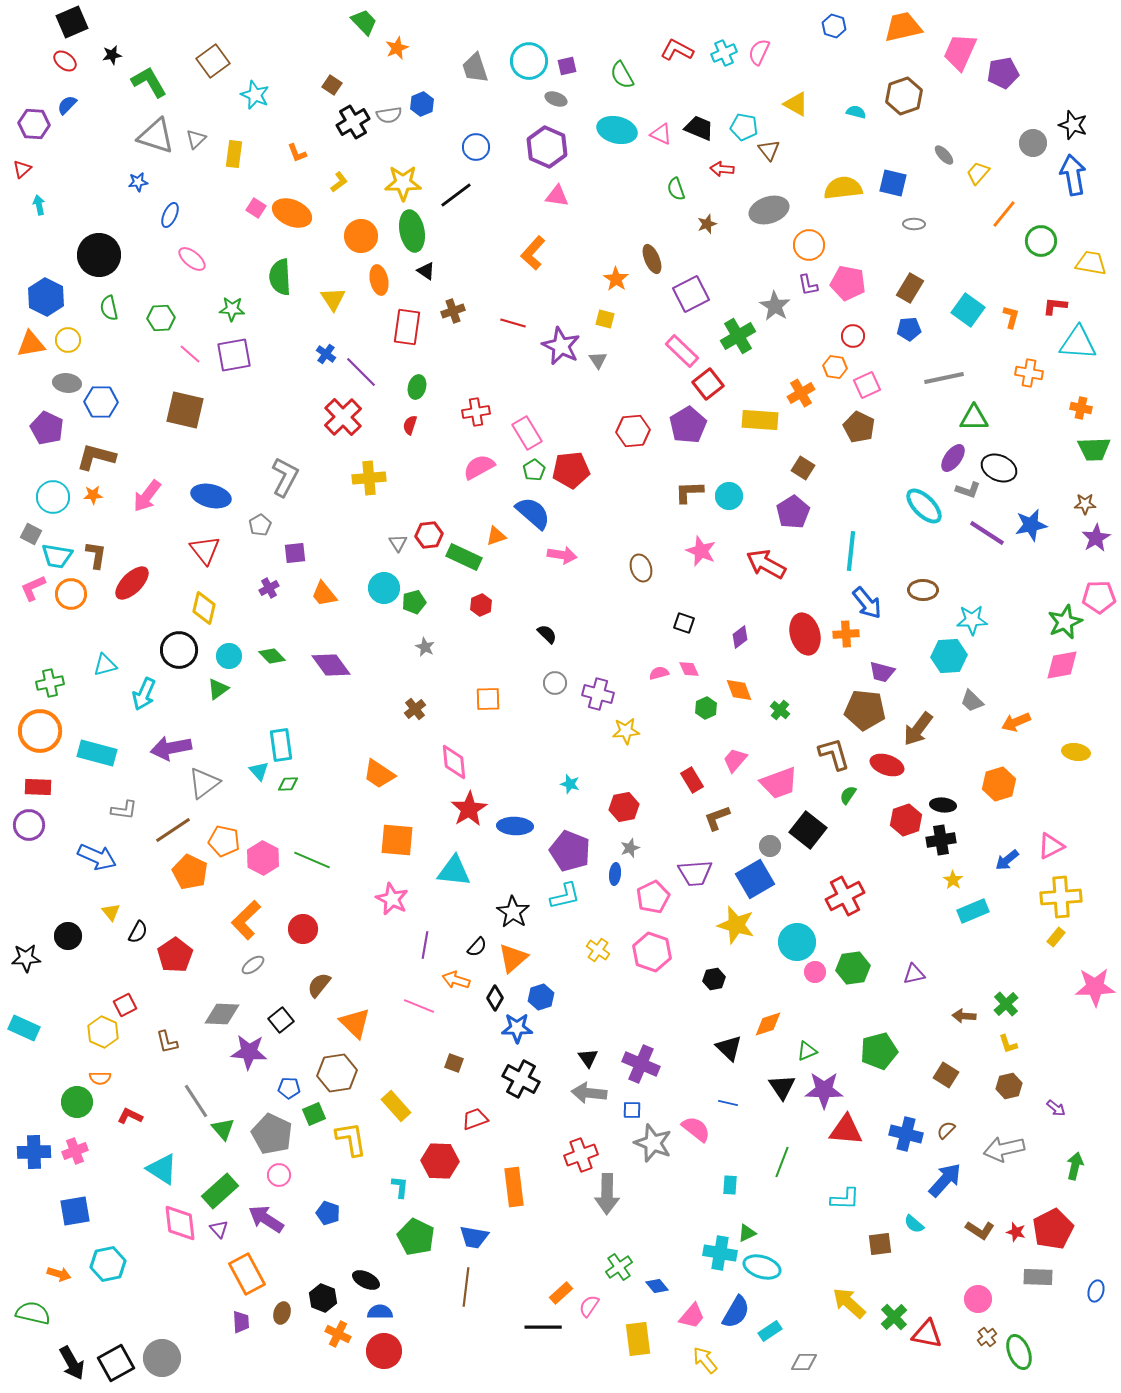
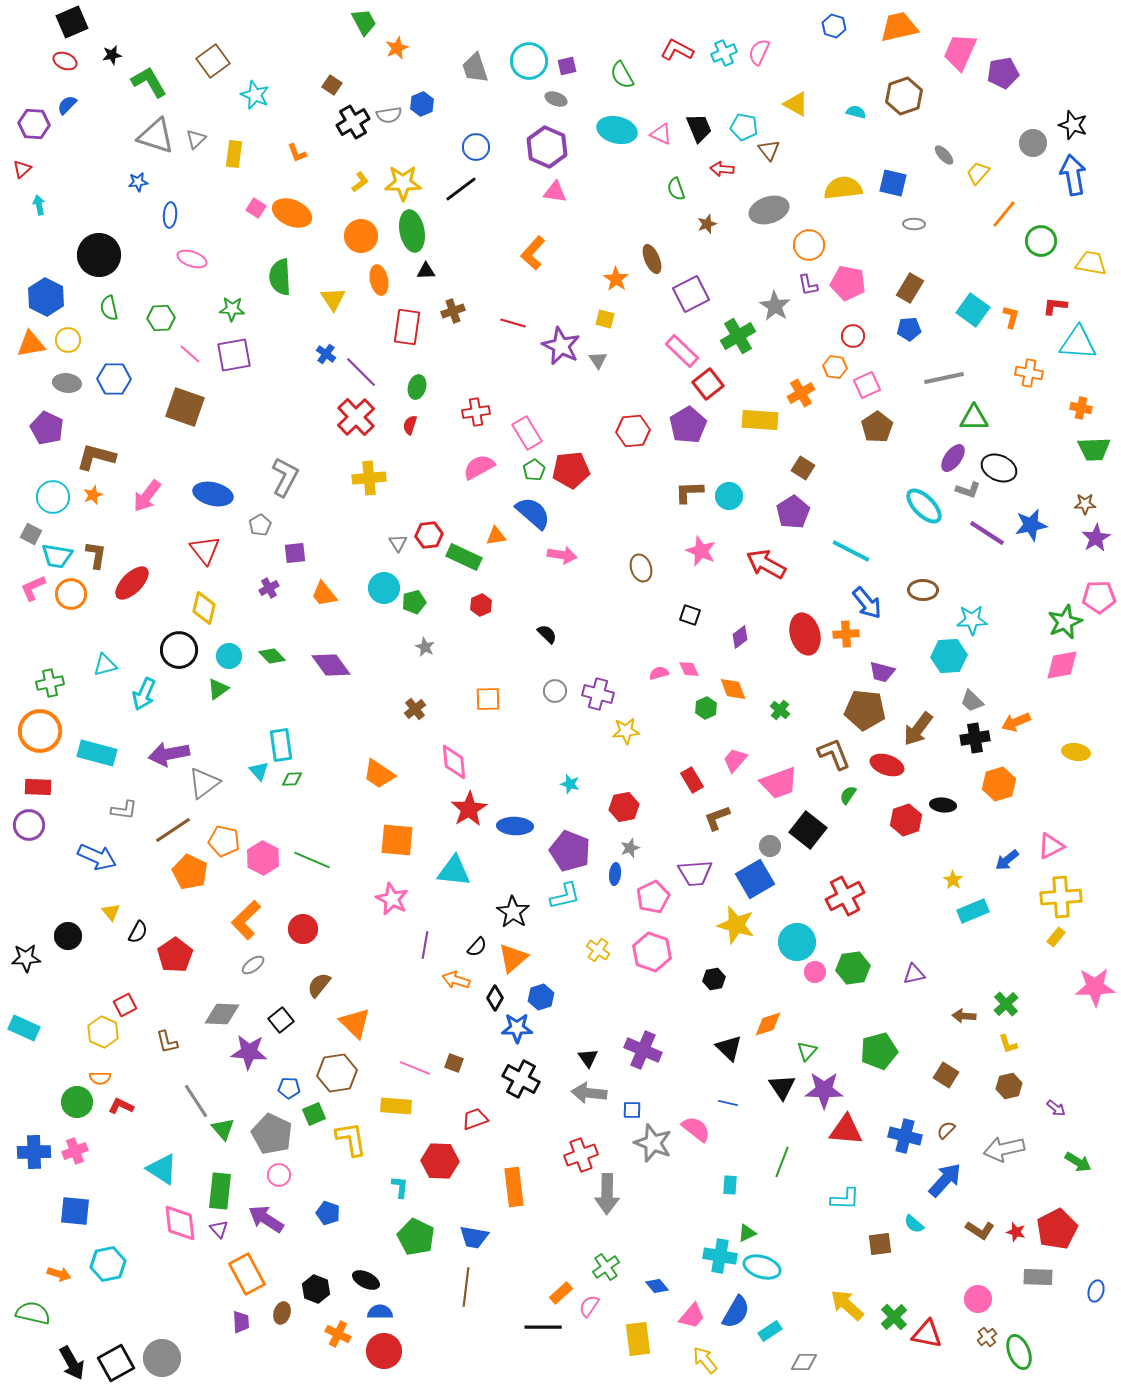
green trapezoid at (364, 22): rotated 16 degrees clockwise
orange trapezoid at (903, 27): moved 4 px left
red ellipse at (65, 61): rotated 15 degrees counterclockwise
black trapezoid at (699, 128): rotated 44 degrees clockwise
yellow L-shape at (339, 182): moved 21 px right
black line at (456, 195): moved 5 px right, 6 px up
pink triangle at (557, 196): moved 2 px left, 4 px up
blue ellipse at (170, 215): rotated 20 degrees counterclockwise
pink ellipse at (192, 259): rotated 20 degrees counterclockwise
black triangle at (426, 271): rotated 36 degrees counterclockwise
cyan square at (968, 310): moved 5 px right
blue hexagon at (101, 402): moved 13 px right, 23 px up
brown square at (185, 410): moved 3 px up; rotated 6 degrees clockwise
red cross at (343, 417): moved 13 px right
brown pentagon at (859, 427): moved 18 px right; rotated 12 degrees clockwise
orange star at (93, 495): rotated 18 degrees counterclockwise
blue ellipse at (211, 496): moved 2 px right, 2 px up
orange triangle at (496, 536): rotated 10 degrees clockwise
cyan line at (851, 551): rotated 69 degrees counterclockwise
black square at (684, 623): moved 6 px right, 8 px up
gray circle at (555, 683): moved 8 px down
orange diamond at (739, 690): moved 6 px left, 1 px up
purple arrow at (171, 748): moved 2 px left, 6 px down
brown L-shape at (834, 754): rotated 6 degrees counterclockwise
green diamond at (288, 784): moved 4 px right, 5 px up
black cross at (941, 840): moved 34 px right, 102 px up
pink line at (419, 1006): moved 4 px left, 62 px down
green triangle at (807, 1051): rotated 25 degrees counterclockwise
purple cross at (641, 1064): moved 2 px right, 14 px up
yellow rectangle at (396, 1106): rotated 44 degrees counterclockwise
red L-shape at (130, 1116): moved 9 px left, 10 px up
blue cross at (906, 1134): moved 1 px left, 2 px down
green arrow at (1075, 1166): moved 3 px right, 4 px up; rotated 108 degrees clockwise
green rectangle at (220, 1191): rotated 42 degrees counterclockwise
blue square at (75, 1211): rotated 16 degrees clockwise
red pentagon at (1053, 1229): moved 4 px right
cyan cross at (720, 1253): moved 3 px down
green cross at (619, 1267): moved 13 px left
black hexagon at (323, 1298): moved 7 px left, 9 px up
yellow arrow at (849, 1303): moved 2 px left, 2 px down
